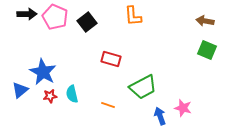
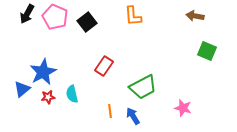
black arrow: rotated 120 degrees clockwise
brown arrow: moved 10 px left, 5 px up
green square: moved 1 px down
red rectangle: moved 7 px left, 7 px down; rotated 72 degrees counterclockwise
blue star: rotated 16 degrees clockwise
blue triangle: moved 2 px right, 1 px up
red star: moved 2 px left, 1 px down
orange line: moved 2 px right, 6 px down; rotated 64 degrees clockwise
blue arrow: moved 27 px left; rotated 12 degrees counterclockwise
